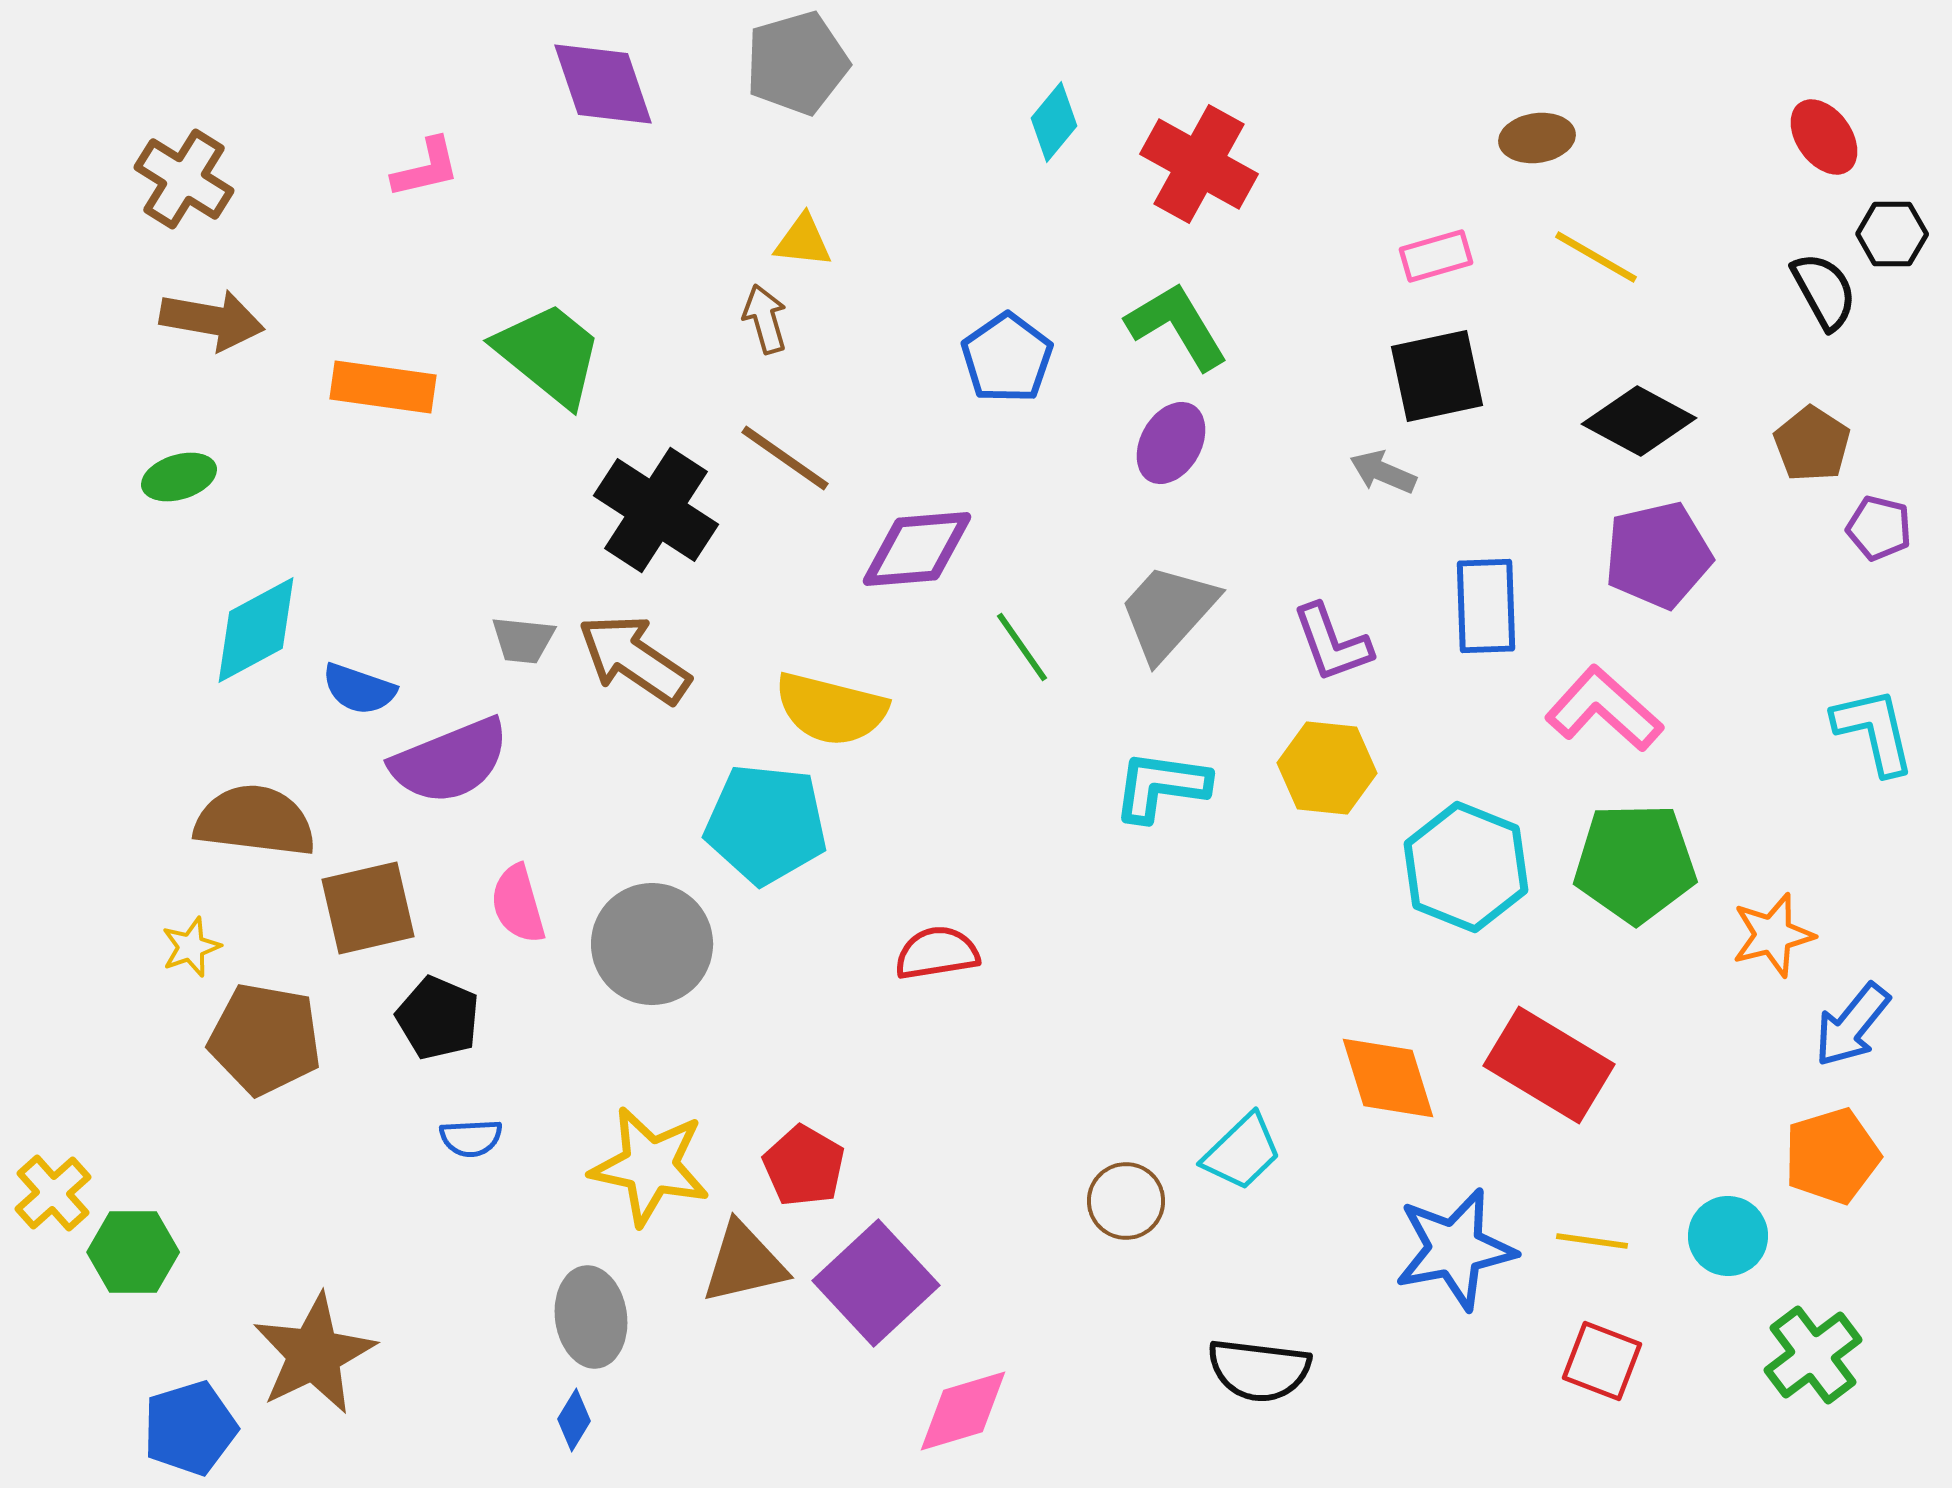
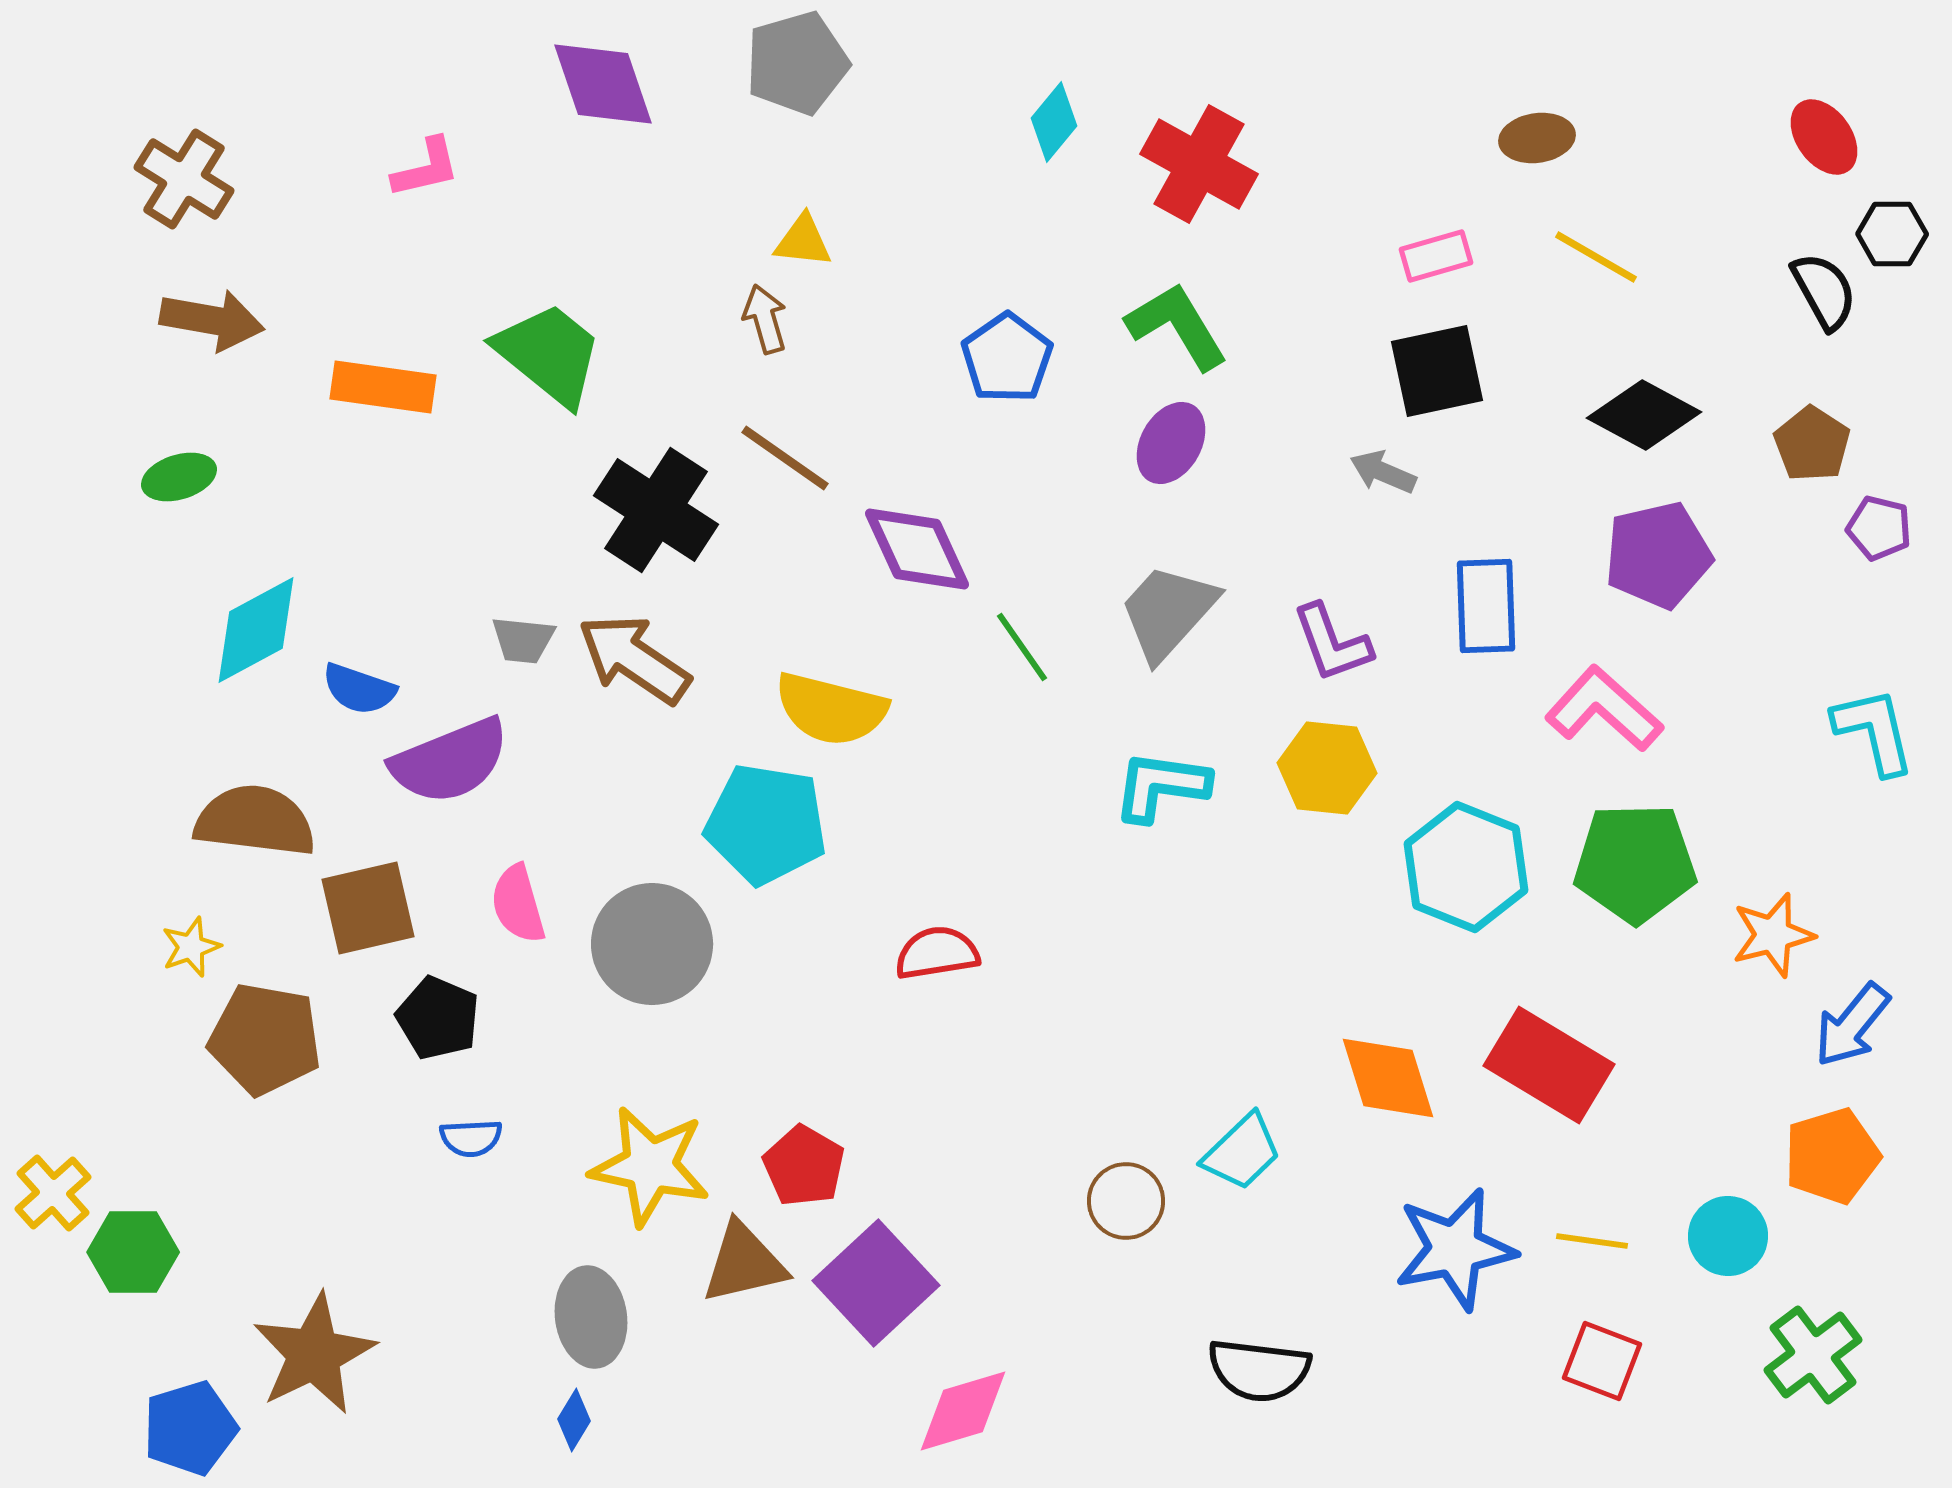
black square at (1437, 376): moved 5 px up
black diamond at (1639, 421): moved 5 px right, 6 px up
purple diamond at (917, 549): rotated 70 degrees clockwise
cyan pentagon at (766, 824): rotated 3 degrees clockwise
